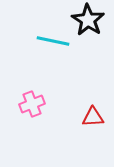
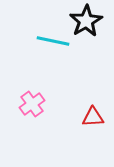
black star: moved 2 px left, 1 px down; rotated 8 degrees clockwise
pink cross: rotated 15 degrees counterclockwise
